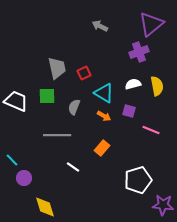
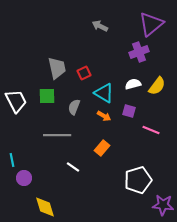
yellow semicircle: rotated 48 degrees clockwise
white trapezoid: rotated 40 degrees clockwise
cyan line: rotated 32 degrees clockwise
